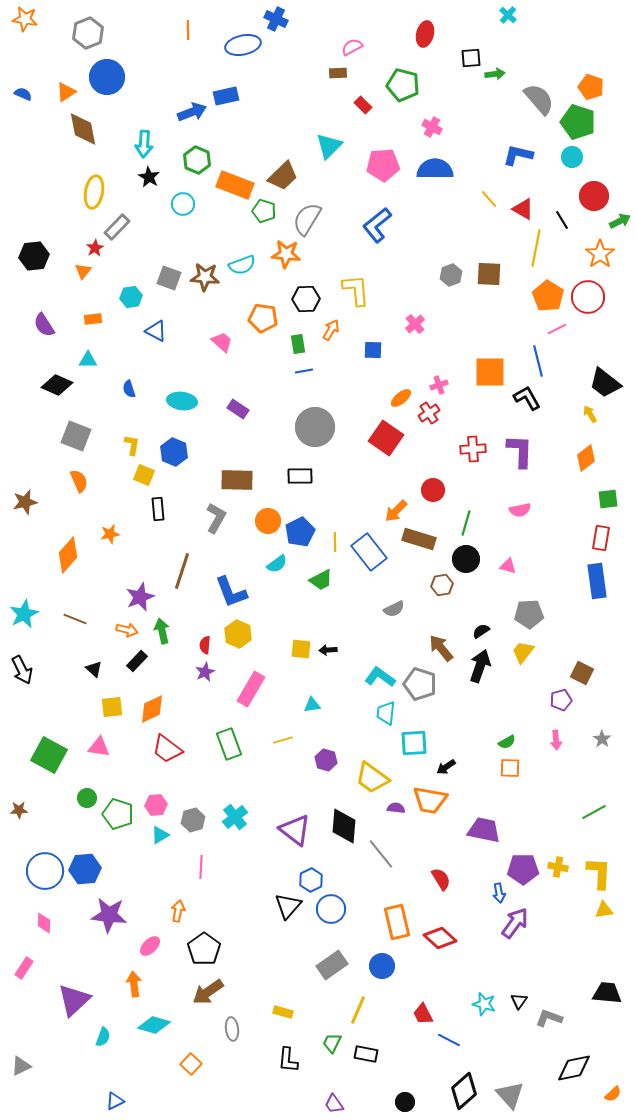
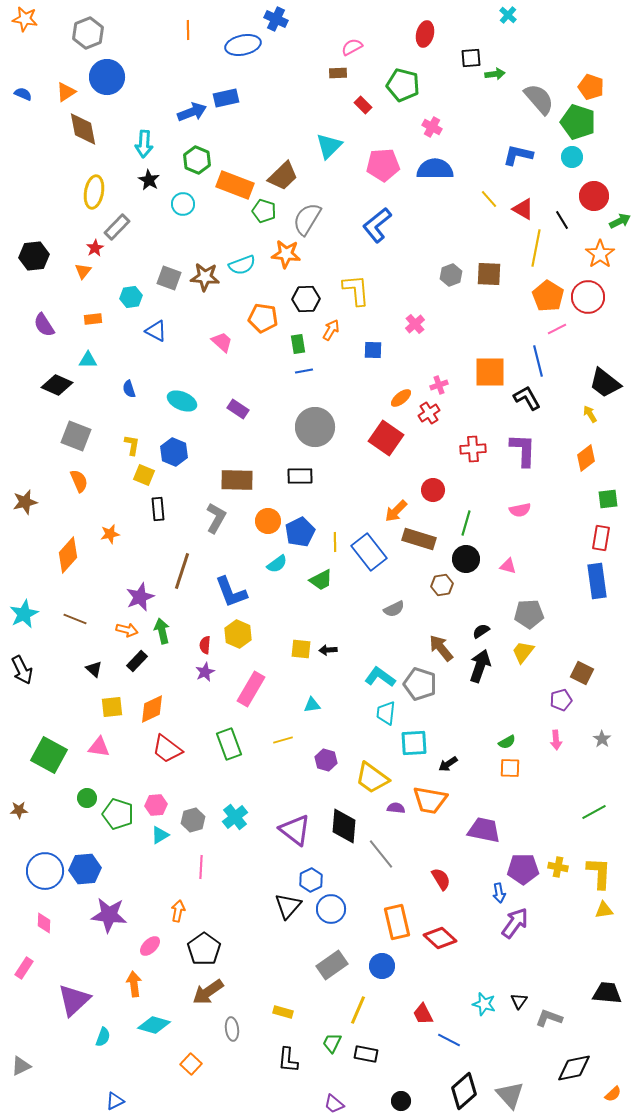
blue rectangle at (226, 96): moved 2 px down
black star at (149, 177): moved 3 px down
cyan ellipse at (182, 401): rotated 16 degrees clockwise
purple L-shape at (520, 451): moved 3 px right, 1 px up
black arrow at (446, 767): moved 2 px right, 3 px up
black circle at (405, 1102): moved 4 px left, 1 px up
purple trapezoid at (334, 1104): rotated 15 degrees counterclockwise
